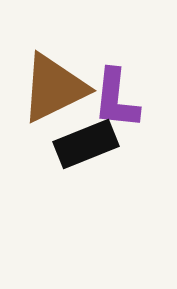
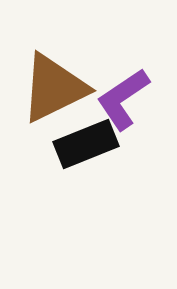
purple L-shape: moved 7 px right; rotated 50 degrees clockwise
